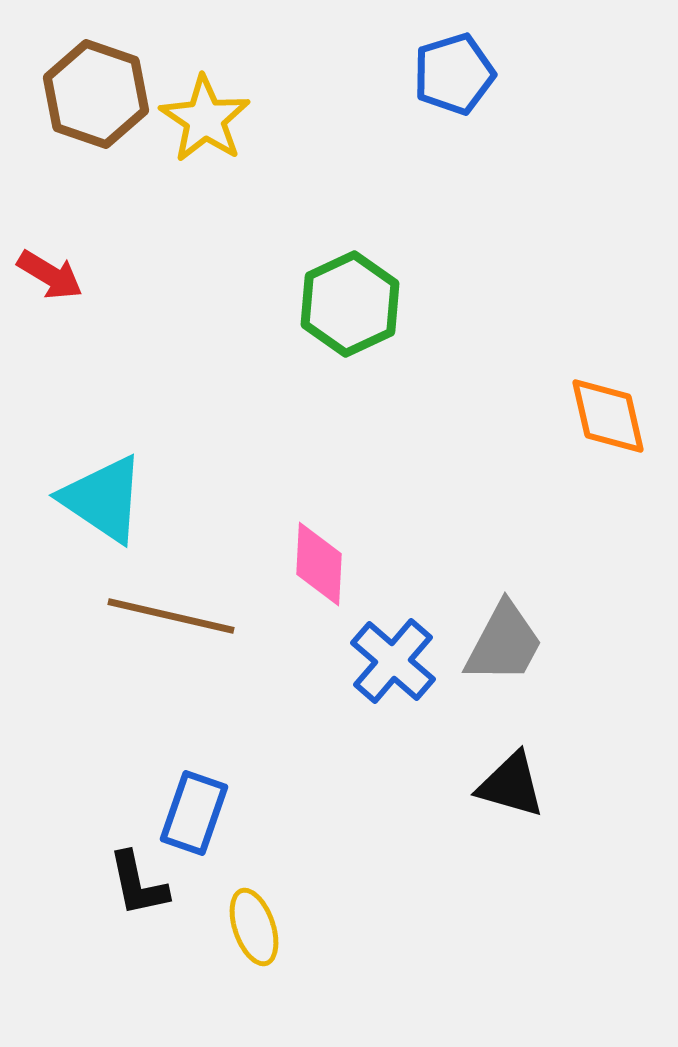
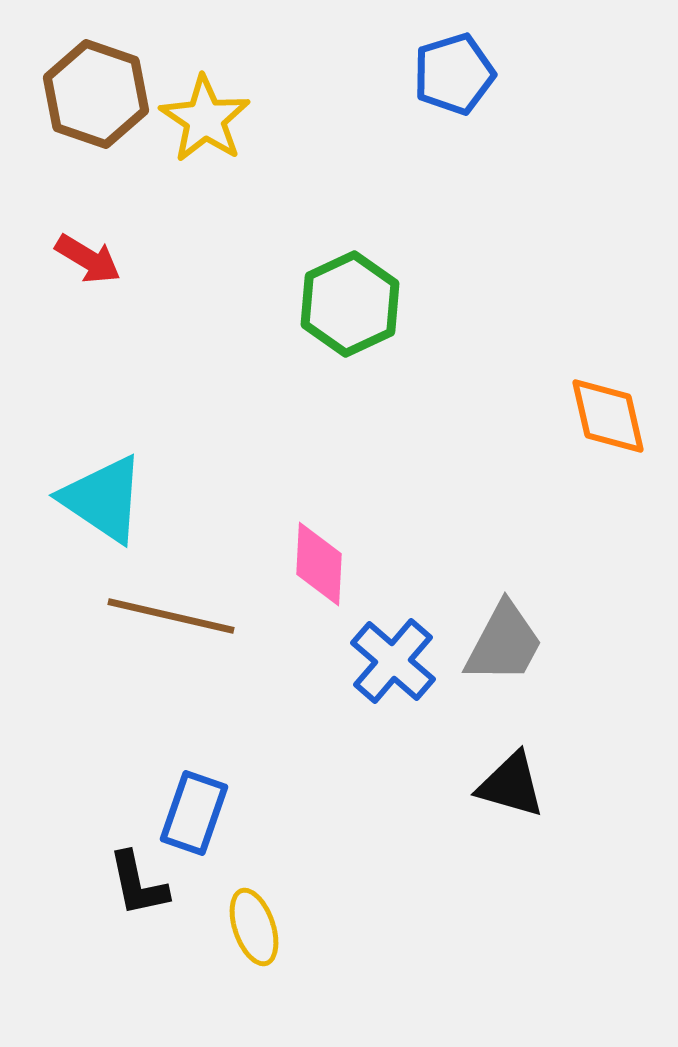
red arrow: moved 38 px right, 16 px up
